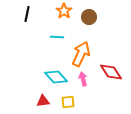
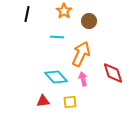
brown circle: moved 4 px down
red diamond: moved 2 px right, 1 px down; rotated 15 degrees clockwise
yellow square: moved 2 px right
